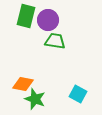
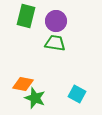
purple circle: moved 8 px right, 1 px down
green trapezoid: moved 2 px down
cyan square: moved 1 px left
green star: moved 1 px up
